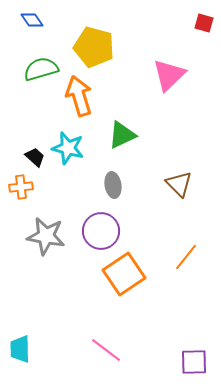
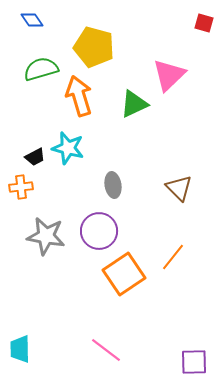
green triangle: moved 12 px right, 31 px up
black trapezoid: rotated 110 degrees clockwise
brown triangle: moved 4 px down
purple circle: moved 2 px left
orange line: moved 13 px left
